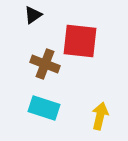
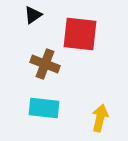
red square: moved 7 px up
cyan rectangle: rotated 12 degrees counterclockwise
yellow arrow: moved 2 px down
